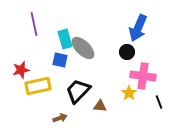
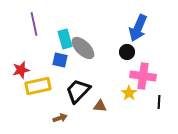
black line: rotated 24 degrees clockwise
